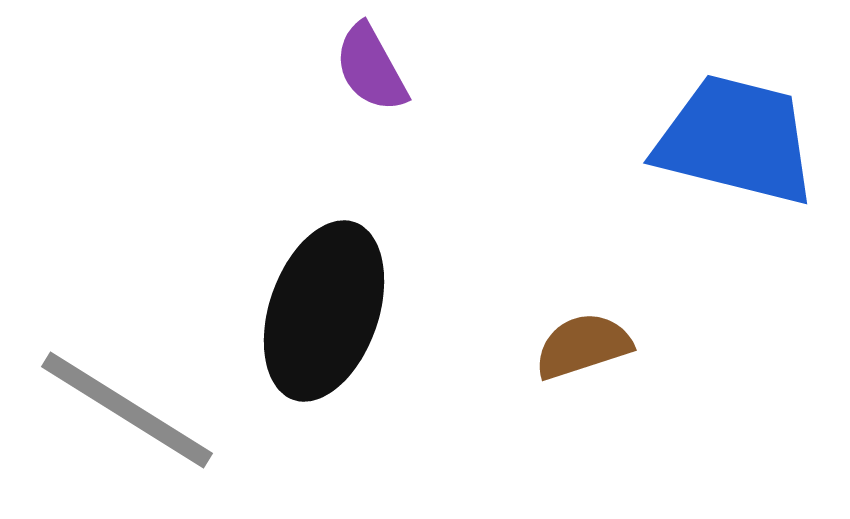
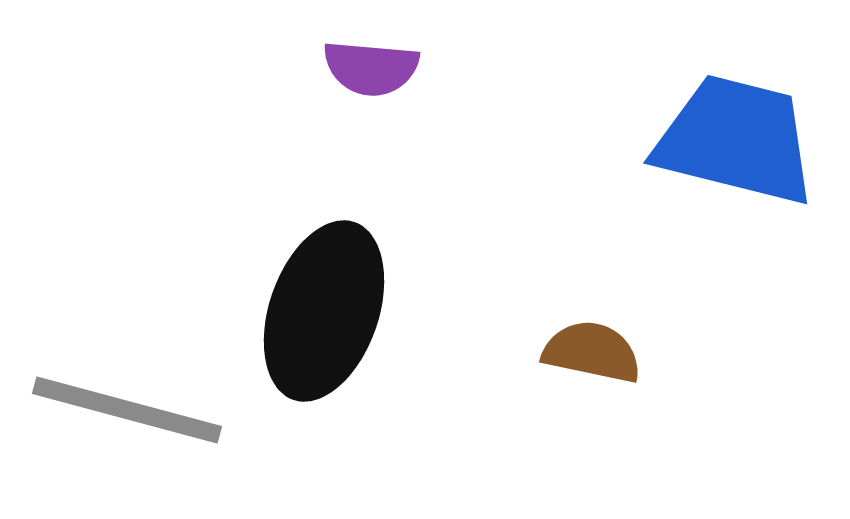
purple semicircle: rotated 56 degrees counterclockwise
brown semicircle: moved 9 px right, 6 px down; rotated 30 degrees clockwise
gray line: rotated 17 degrees counterclockwise
